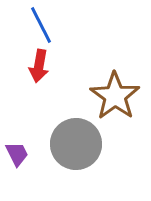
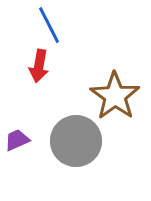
blue line: moved 8 px right
gray circle: moved 3 px up
purple trapezoid: moved 14 px up; rotated 88 degrees counterclockwise
